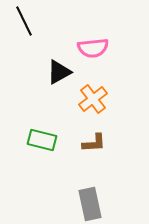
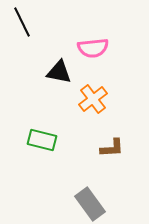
black line: moved 2 px left, 1 px down
black triangle: rotated 40 degrees clockwise
brown L-shape: moved 18 px right, 5 px down
gray rectangle: rotated 24 degrees counterclockwise
